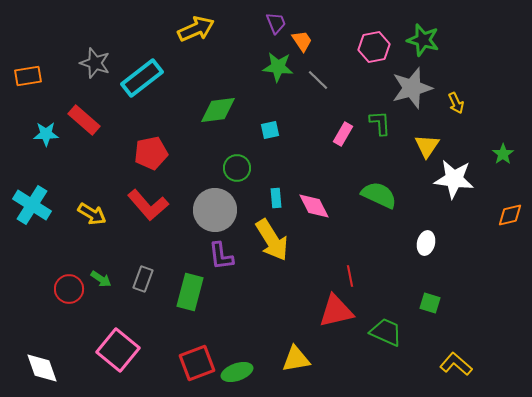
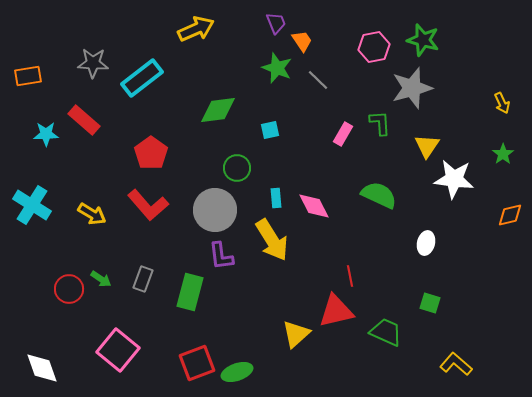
gray star at (95, 63): moved 2 px left; rotated 16 degrees counterclockwise
green star at (278, 67): moved 1 px left, 1 px down; rotated 16 degrees clockwise
yellow arrow at (456, 103): moved 46 px right
red pentagon at (151, 153): rotated 24 degrees counterclockwise
yellow triangle at (296, 359): moved 25 px up; rotated 32 degrees counterclockwise
